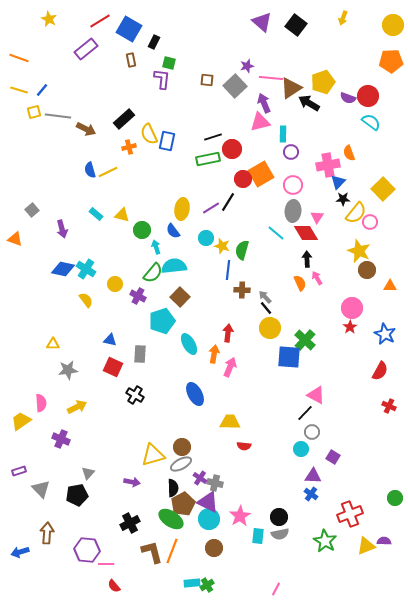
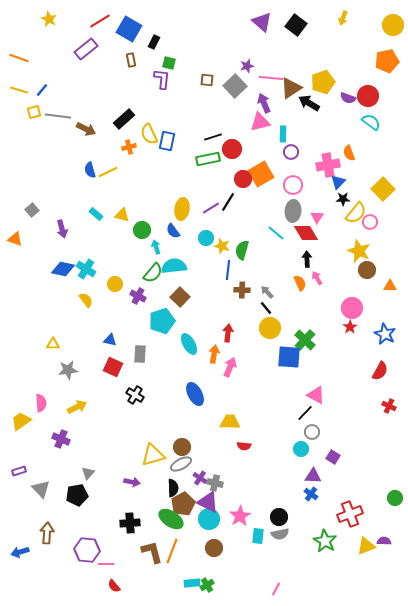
orange pentagon at (391, 61): moved 4 px left; rotated 10 degrees counterclockwise
gray arrow at (265, 297): moved 2 px right, 5 px up
black cross at (130, 523): rotated 24 degrees clockwise
